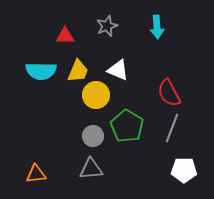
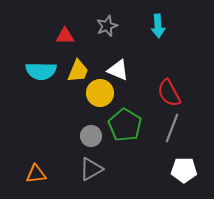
cyan arrow: moved 1 px right, 1 px up
yellow circle: moved 4 px right, 2 px up
green pentagon: moved 2 px left, 1 px up
gray circle: moved 2 px left
gray triangle: rotated 25 degrees counterclockwise
